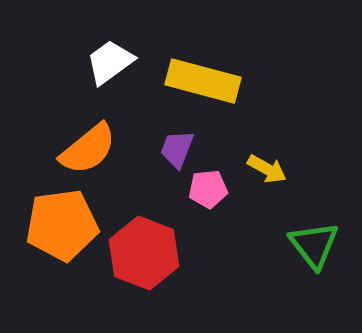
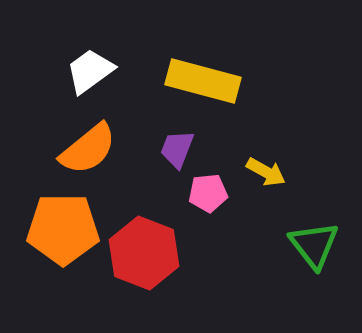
white trapezoid: moved 20 px left, 9 px down
yellow arrow: moved 1 px left, 3 px down
pink pentagon: moved 4 px down
orange pentagon: moved 1 px right, 4 px down; rotated 8 degrees clockwise
